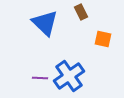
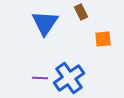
blue triangle: rotated 20 degrees clockwise
orange square: rotated 18 degrees counterclockwise
blue cross: moved 2 px down
